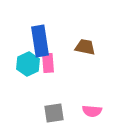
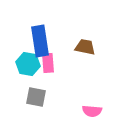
cyan hexagon: rotated 25 degrees counterclockwise
gray square: moved 18 px left, 16 px up; rotated 20 degrees clockwise
